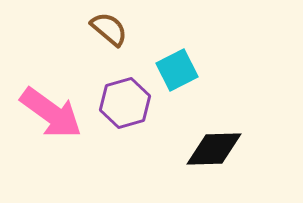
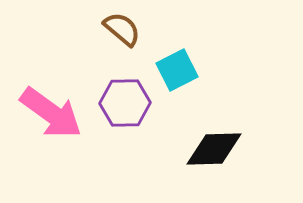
brown semicircle: moved 13 px right
purple hexagon: rotated 15 degrees clockwise
